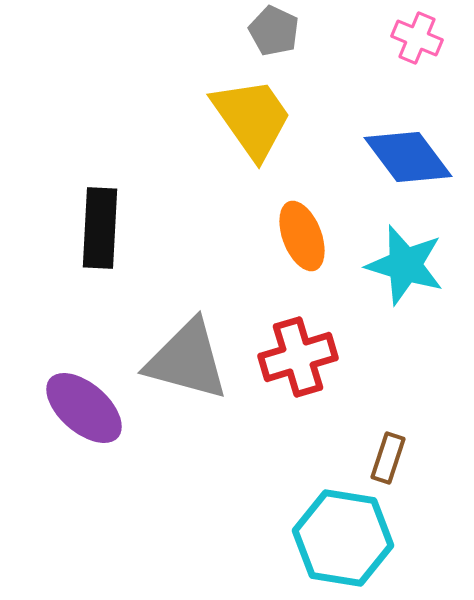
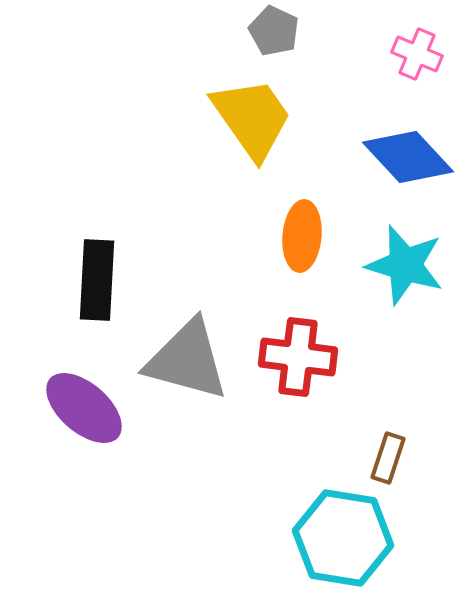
pink cross: moved 16 px down
blue diamond: rotated 6 degrees counterclockwise
black rectangle: moved 3 px left, 52 px down
orange ellipse: rotated 26 degrees clockwise
red cross: rotated 24 degrees clockwise
